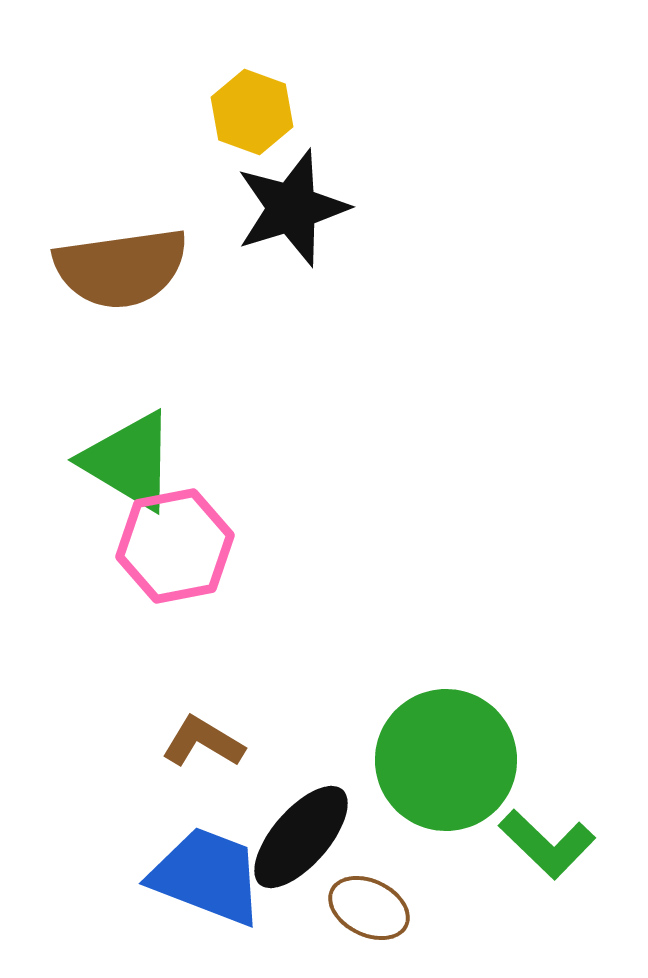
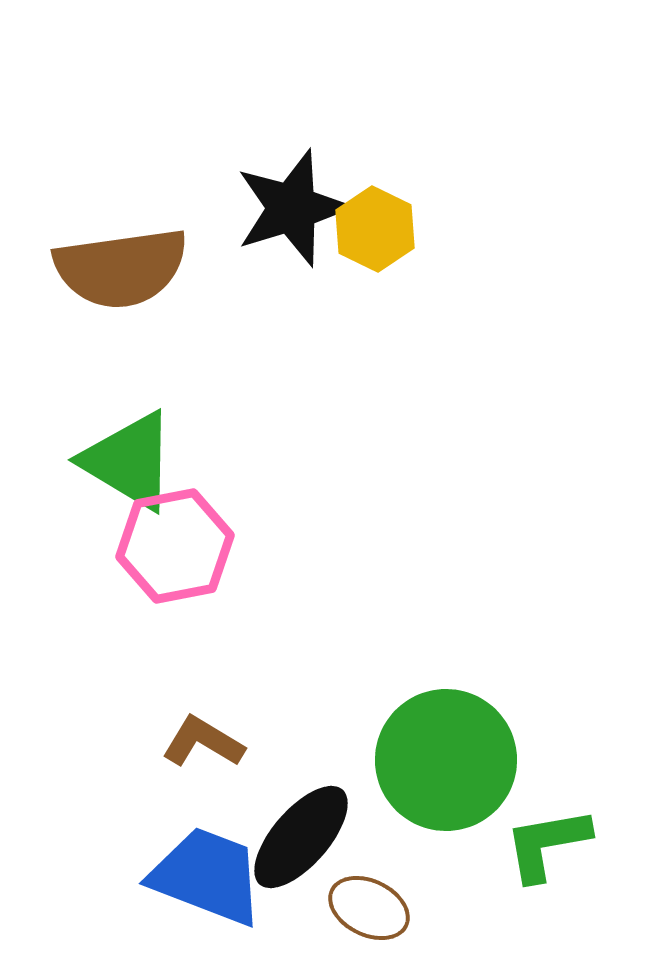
yellow hexagon: moved 123 px right, 117 px down; rotated 6 degrees clockwise
green L-shape: rotated 126 degrees clockwise
